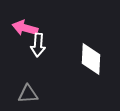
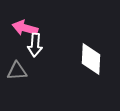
white arrow: moved 3 px left
gray triangle: moved 11 px left, 23 px up
